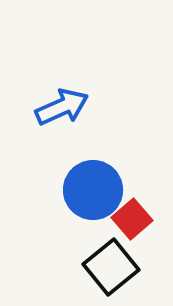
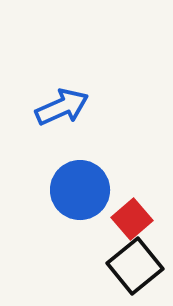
blue circle: moved 13 px left
black square: moved 24 px right, 1 px up
